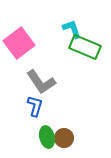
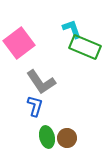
brown circle: moved 3 px right
